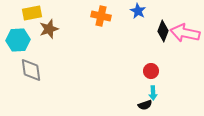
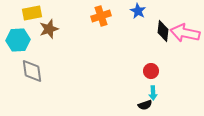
orange cross: rotated 30 degrees counterclockwise
black diamond: rotated 15 degrees counterclockwise
gray diamond: moved 1 px right, 1 px down
